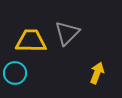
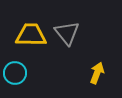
gray triangle: rotated 24 degrees counterclockwise
yellow trapezoid: moved 6 px up
